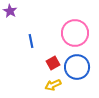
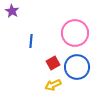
purple star: moved 2 px right
blue line: rotated 16 degrees clockwise
